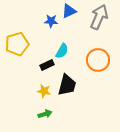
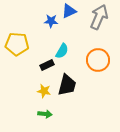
yellow pentagon: rotated 20 degrees clockwise
green arrow: rotated 24 degrees clockwise
